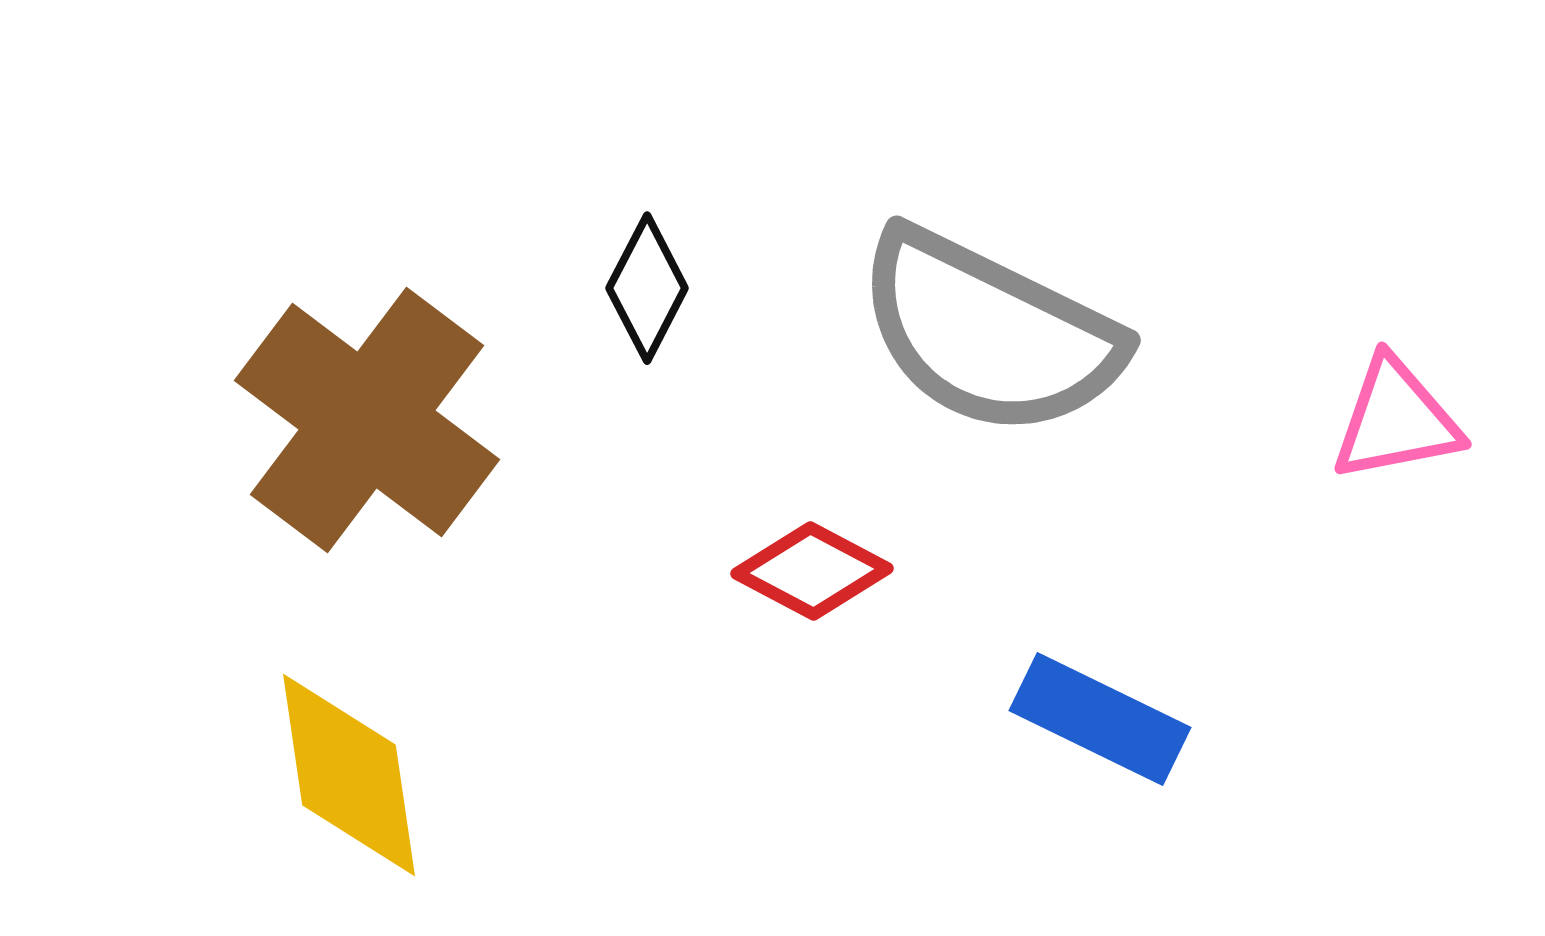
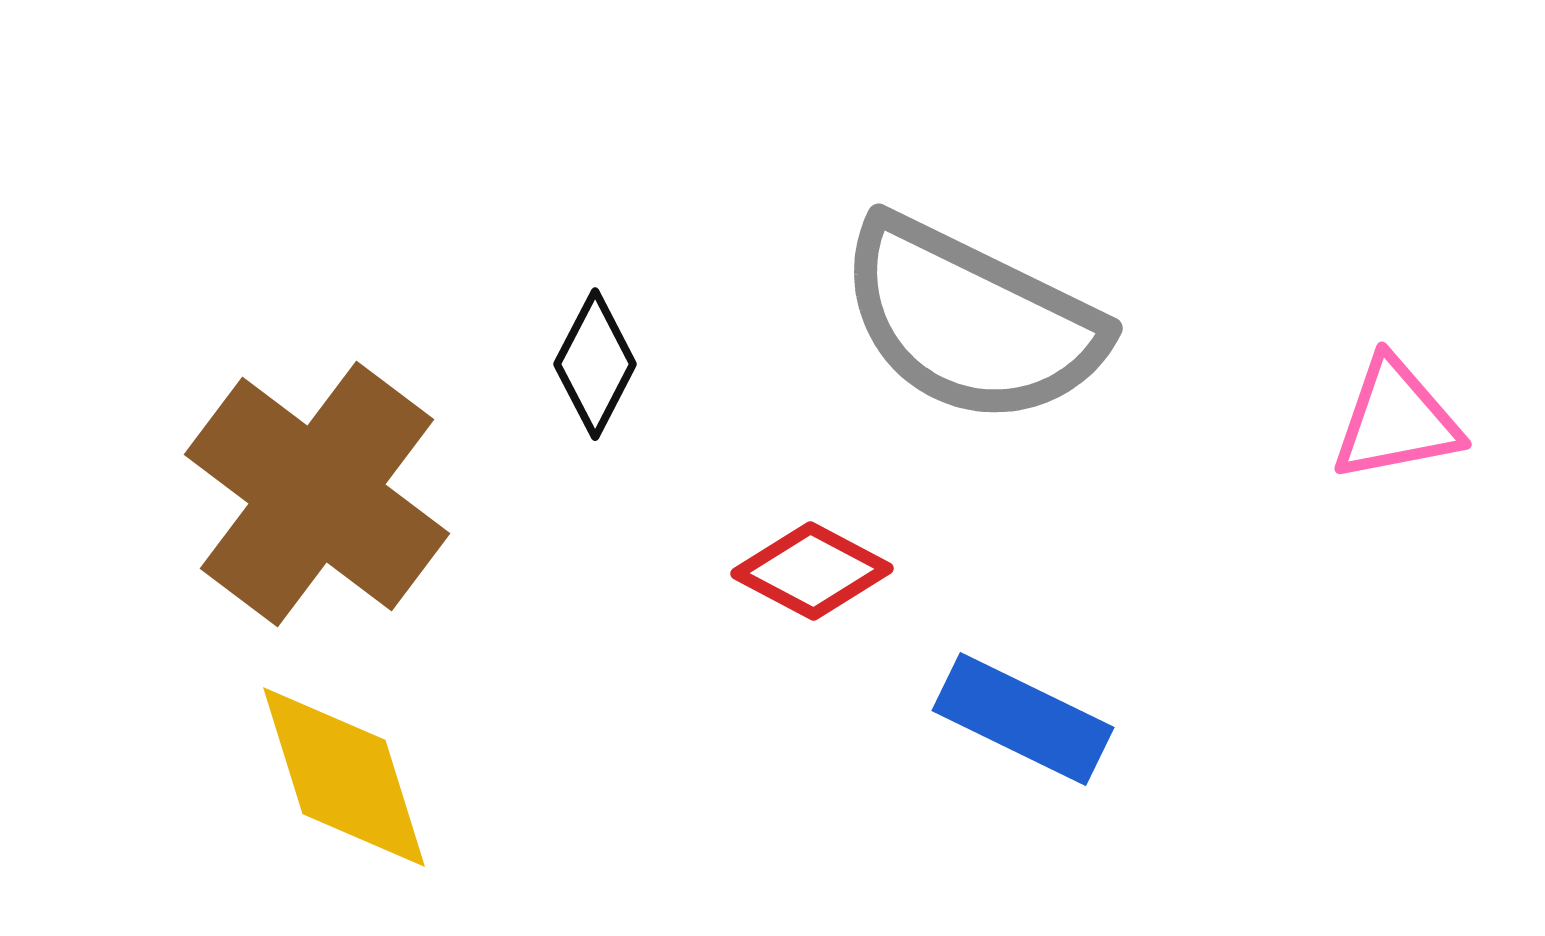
black diamond: moved 52 px left, 76 px down
gray semicircle: moved 18 px left, 12 px up
brown cross: moved 50 px left, 74 px down
blue rectangle: moved 77 px left
yellow diamond: moved 5 px left, 2 px down; rotated 9 degrees counterclockwise
